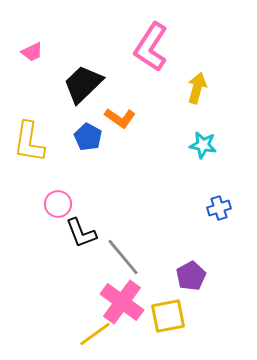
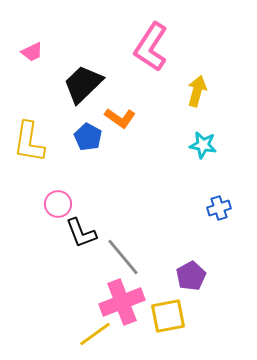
yellow arrow: moved 3 px down
pink cross: rotated 33 degrees clockwise
